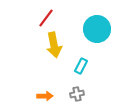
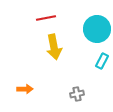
red line: rotated 42 degrees clockwise
yellow arrow: moved 2 px down
cyan rectangle: moved 21 px right, 5 px up
orange arrow: moved 20 px left, 7 px up
